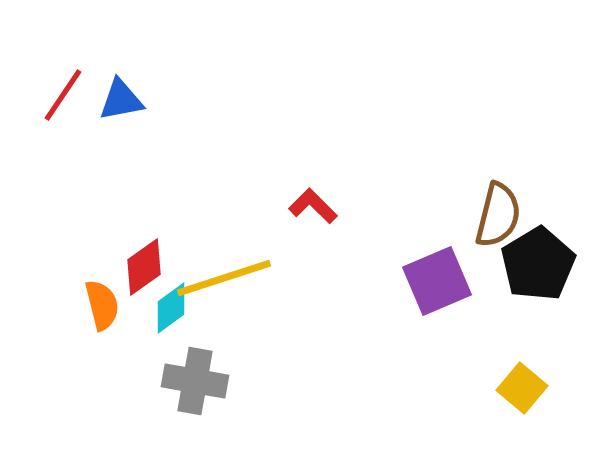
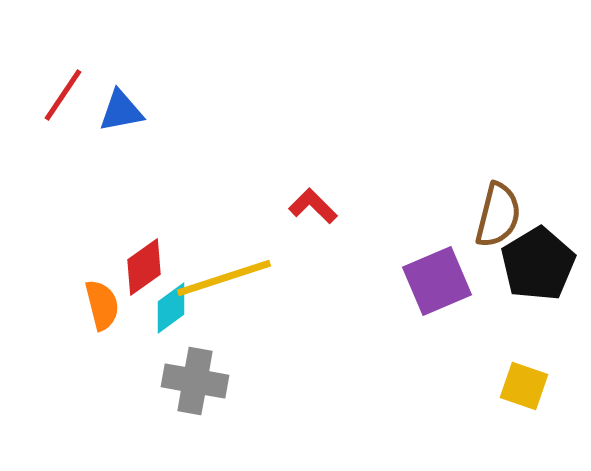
blue triangle: moved 11 px down
yellow square: moved 2 px right, 2 px up; rotated 21 degrees counterclockwise
